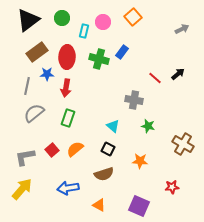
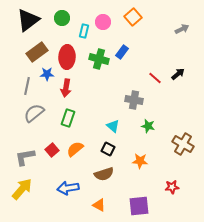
purple square: rotated 30 degrees counterclockwise
